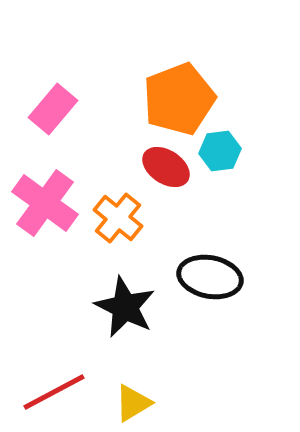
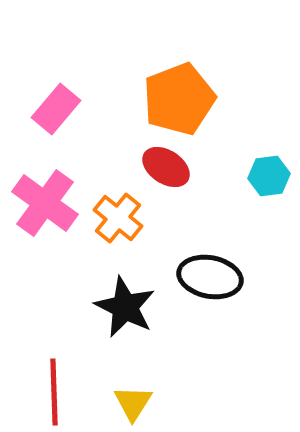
pink rectangle: moved 3 px right
cyan hexagon: moved 49 px right, 25 px down
red line: rotated 64 degrees counterclockwise
yellow triangle: rotated 27 degrees counterclockwise
